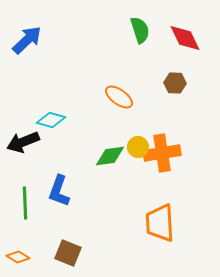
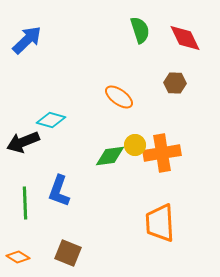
yellow circle: moved 3 px left, 2 px up
